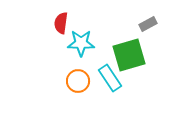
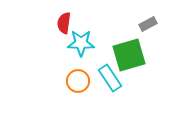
red semicircle: moved 3 px right
